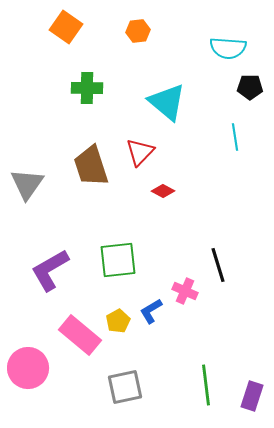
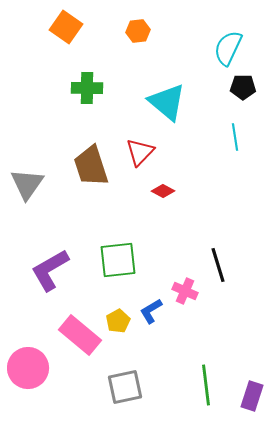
cyan semicircle: rotated 111 degrees clockwise
black pentagon: moved 7 px left
